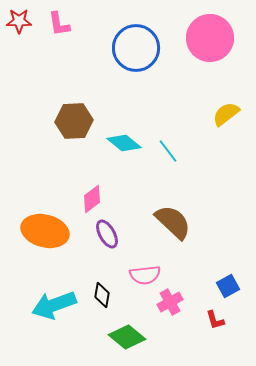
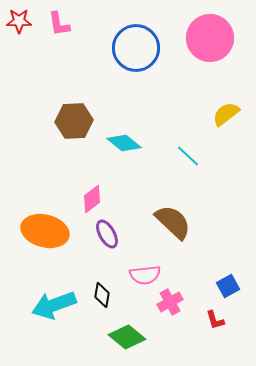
cyan line: moved 20 px right, 5 px down; rotated 10 degrees counterclockwise
